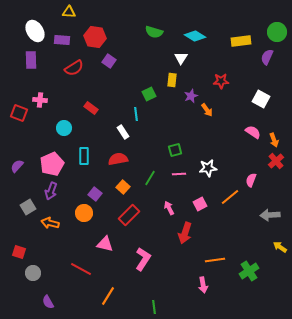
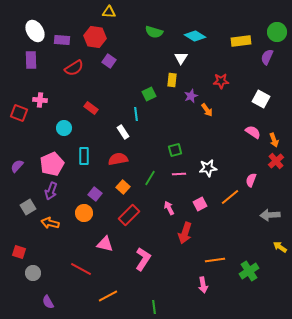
yellow triangle at (69, 12): moved 40 px right
orange line at (108, 296): rotated 30 degrees clockwise
